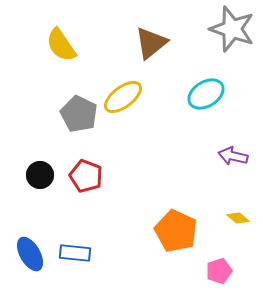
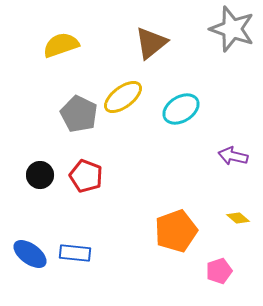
yellow semicircle: rotated 105 degrees clockwise
cyan ellipse: moved 25 px left, 15 px down
orange pentagon: rotated 27 degrees clockwise
blue ellipse: rotated 24 degrees counterclockwise
